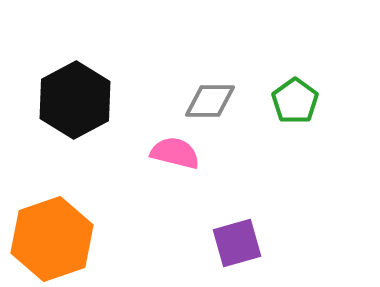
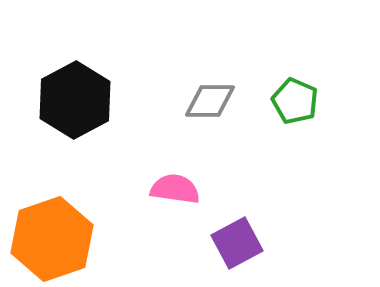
green pentagon: rotated 12 degrees counterclockwise
pink semicircle: moved 36 px down; rotated 6 degrees counterclockwise
purple square: rotated 12 degrees counterclockwise
